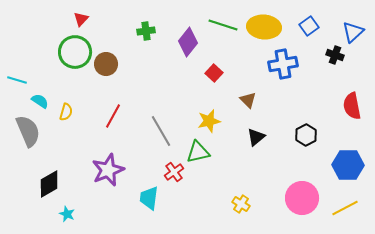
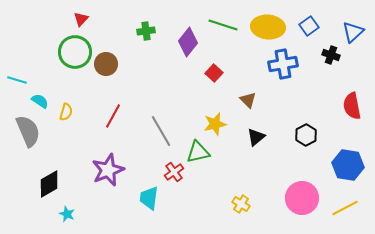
yellow ellipse: moved 4 px right
black cross: moved 4 px left
yellow star: moved 6 px right, 3 px down
blue hexagon: rotated 8 degrees clockwise
